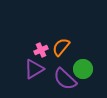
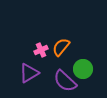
purple triangle: moved 5 px left, 4 px down
purple semicircle: moved 2 px down
